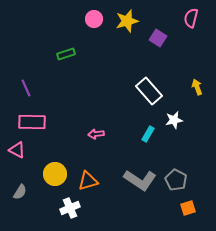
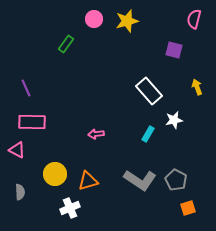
pink semicircle: moved 3 px right, 1 px down
purple square: moved 16 px right, 12 px down; rotated 18 degrees counterclockwise
green rectangle: moved 10 px up; rotated 36 degrees counterclockwise
gray semicircle: rotated 35 degrees counterclockwise
